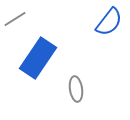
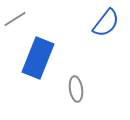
blue semicircle: moved 3 px left, 1 px down
blue rectangle: rotated 12 degrees counterclockwise
